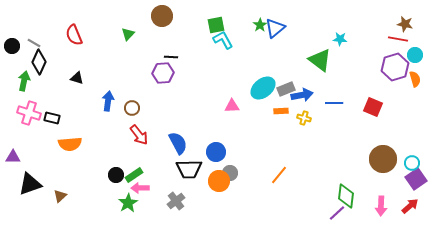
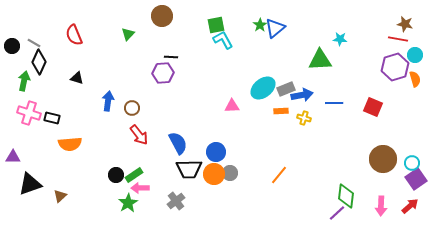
green triangle at (320, 60): rotated 40 degrees counterclockwise
orange circle at (219, 181): moved 5 px left, 7 px up
